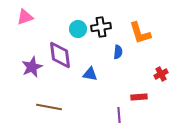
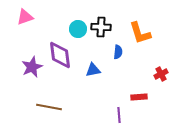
black cross: rotated 12 degrees clockwise
blue triangle: moved 3 px right, 4 px up; rotated 21 degrees counterclockwise
